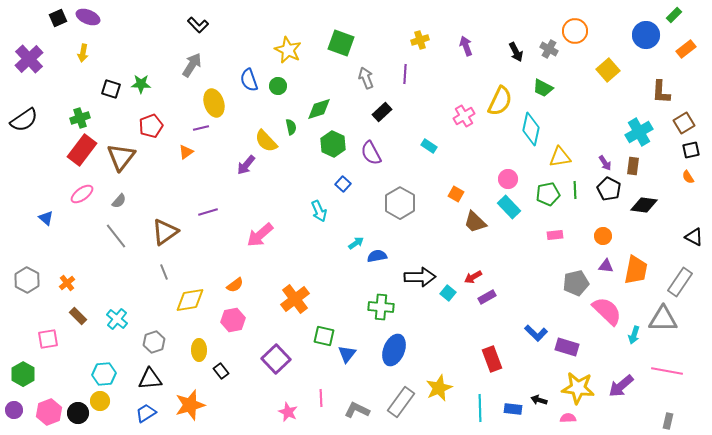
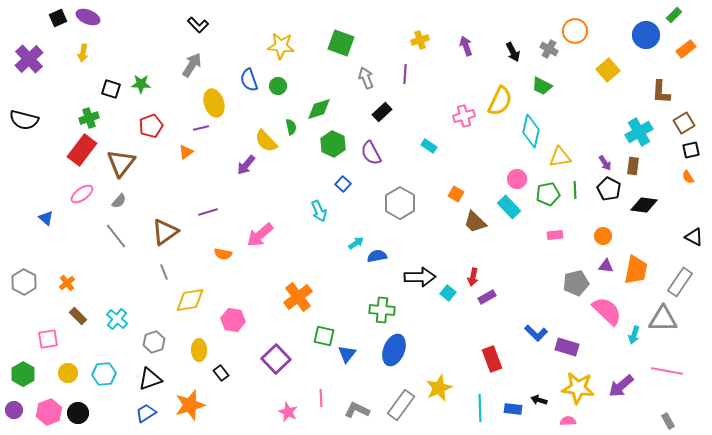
yellow star at (288, 50): moved 7 px left, 4 px up; rotated 20 degrees counterclockwise
black arrow at (516, 52): moved 3 px left
green trapezoid at (543, 88): moved 1 px left, 2 px up
pink cross at (464, 116): rotated 15 degrees clockwise
green cross at (80, 118): moved 9 px right
black semicircle at (24, 120): rotated 48 degrees clockwise
cyan diamond at (531, 129): moved 2 px down
brown triangle at (121, 157): moved 6 px down
pink circle at (508, 179): moved 9 px right
red arrow at (473, 277): rotated 48 degrees counterclockwise
gray hexagon at (27, 280): moved 3 px left, 2 px down
orange semicircle at (235, 285): moved 12 px left, 31 px up; rotated 48 degrees clockwise
orange cross at (295, 299): moved 3 px right, 2 px up
green cross at (381, 307): moved 1 px right, 3 px down
pink hexagon at (233, 320): rotated 20 degrees clockwise
black rectangle at (221, 371): moved 2 px down
black triangle at (150, 379): rotated 15 degrees counterclockwise
yellow circle at (100, 401): moved 32 px left, 28 px up
gray rectangle at (401, 402): moved 3 px down
pink semicircle at (568, 418): moved 3 px down
gray rectangle at (668, 421): rotated 42 degrees counterclockwise
